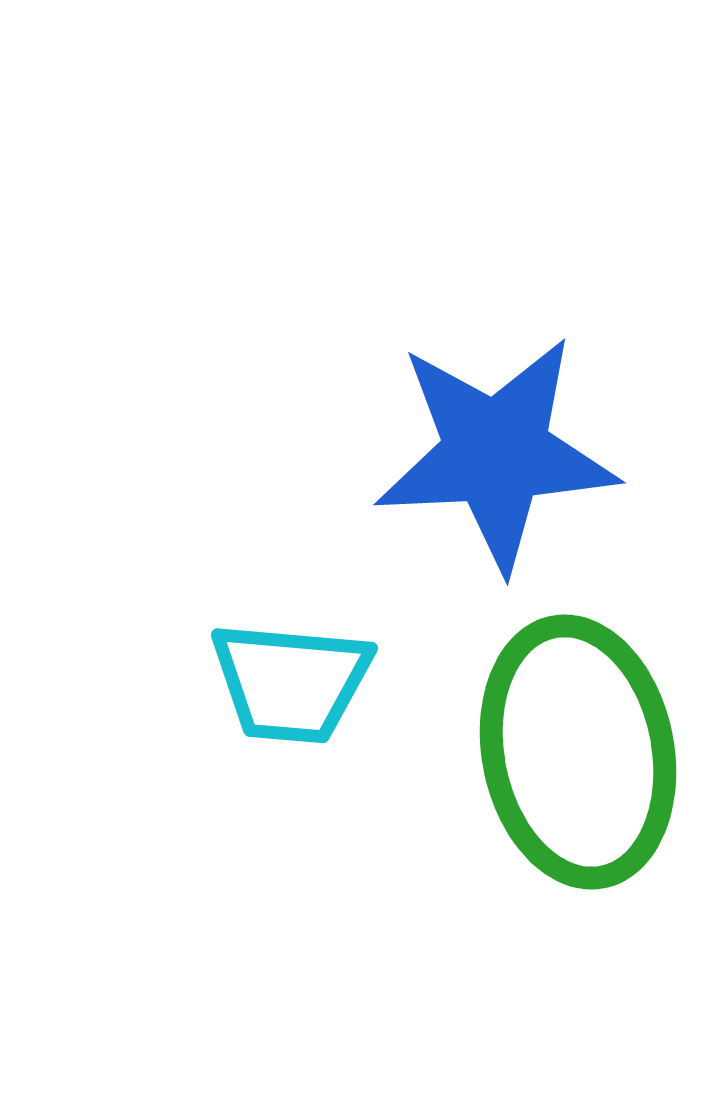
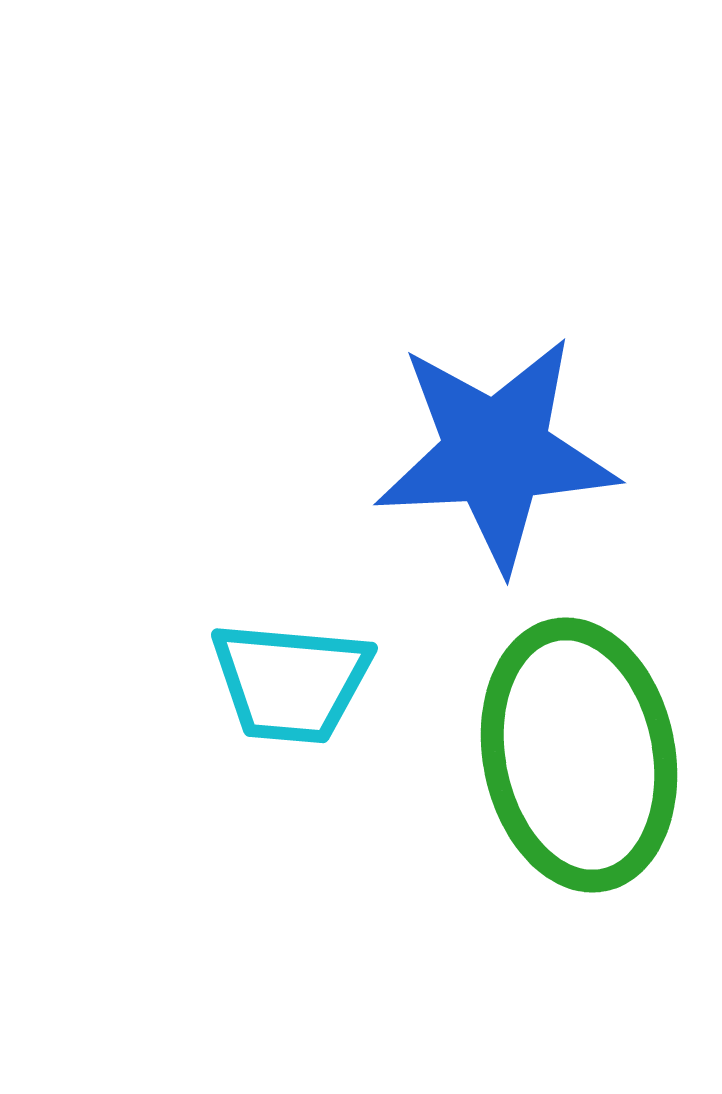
green ellipse: moved 1 px right, 3 px down
